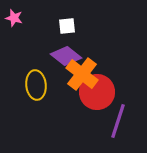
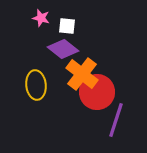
pink star: moved 27 px right
white square: rotated 12 degrees clockwise
purple diamond: moved 3 px left, 7 px up
purple line: moved 2 px left, 1 px up
